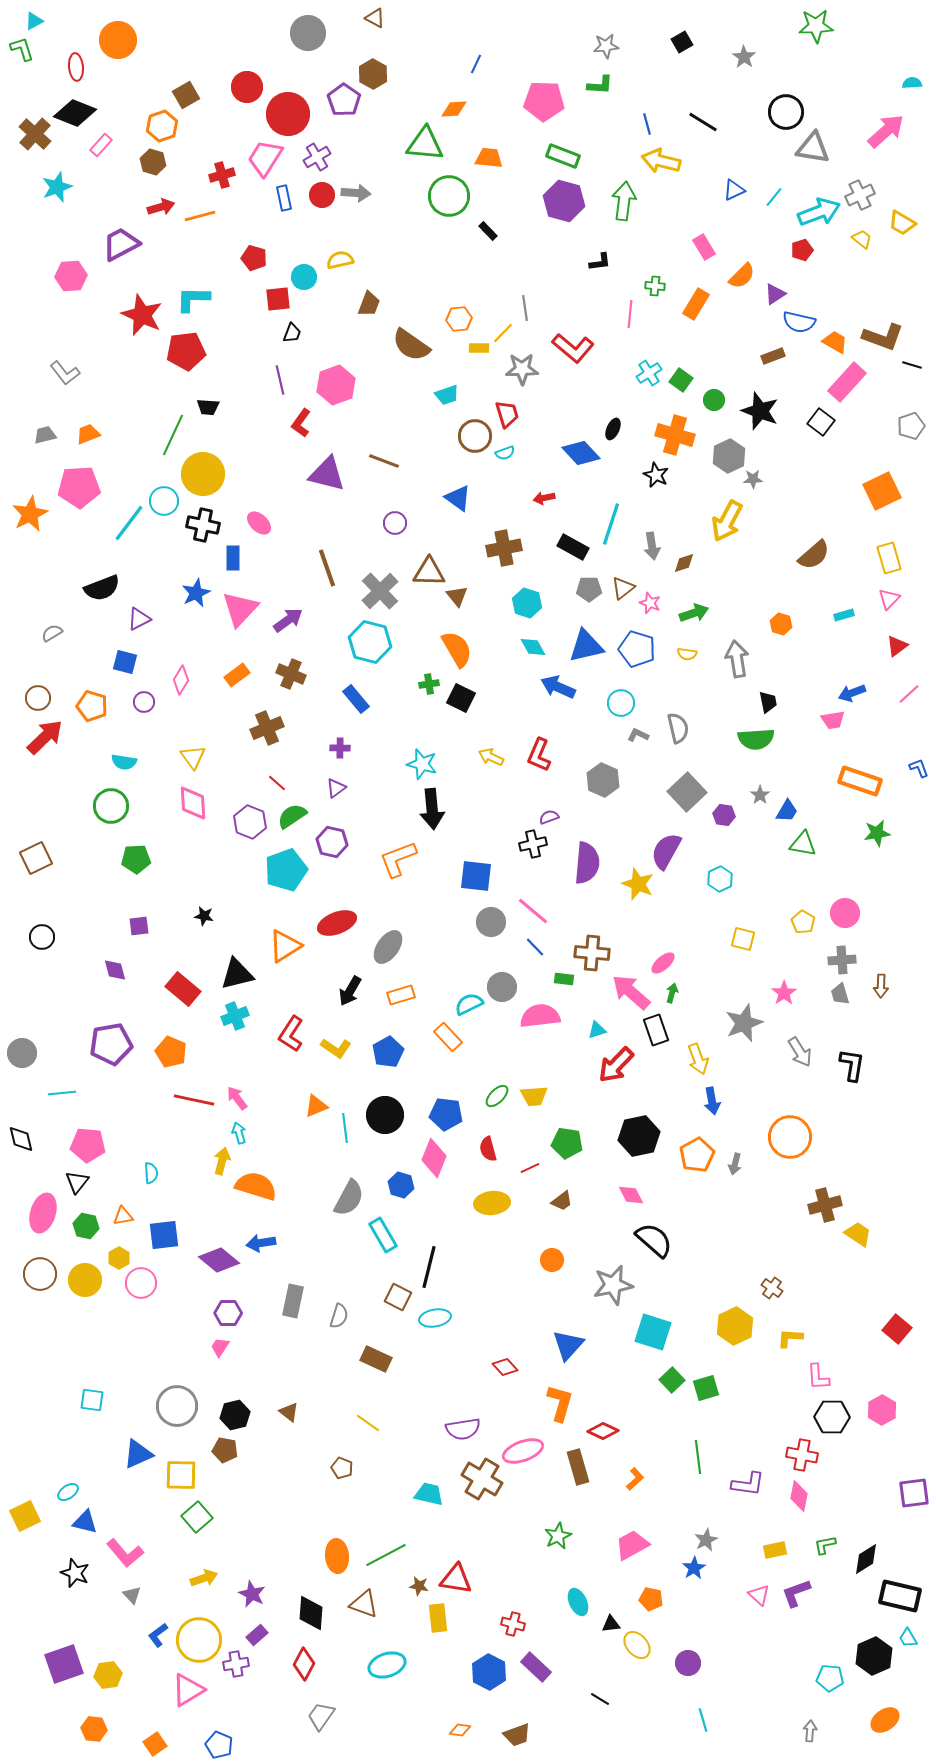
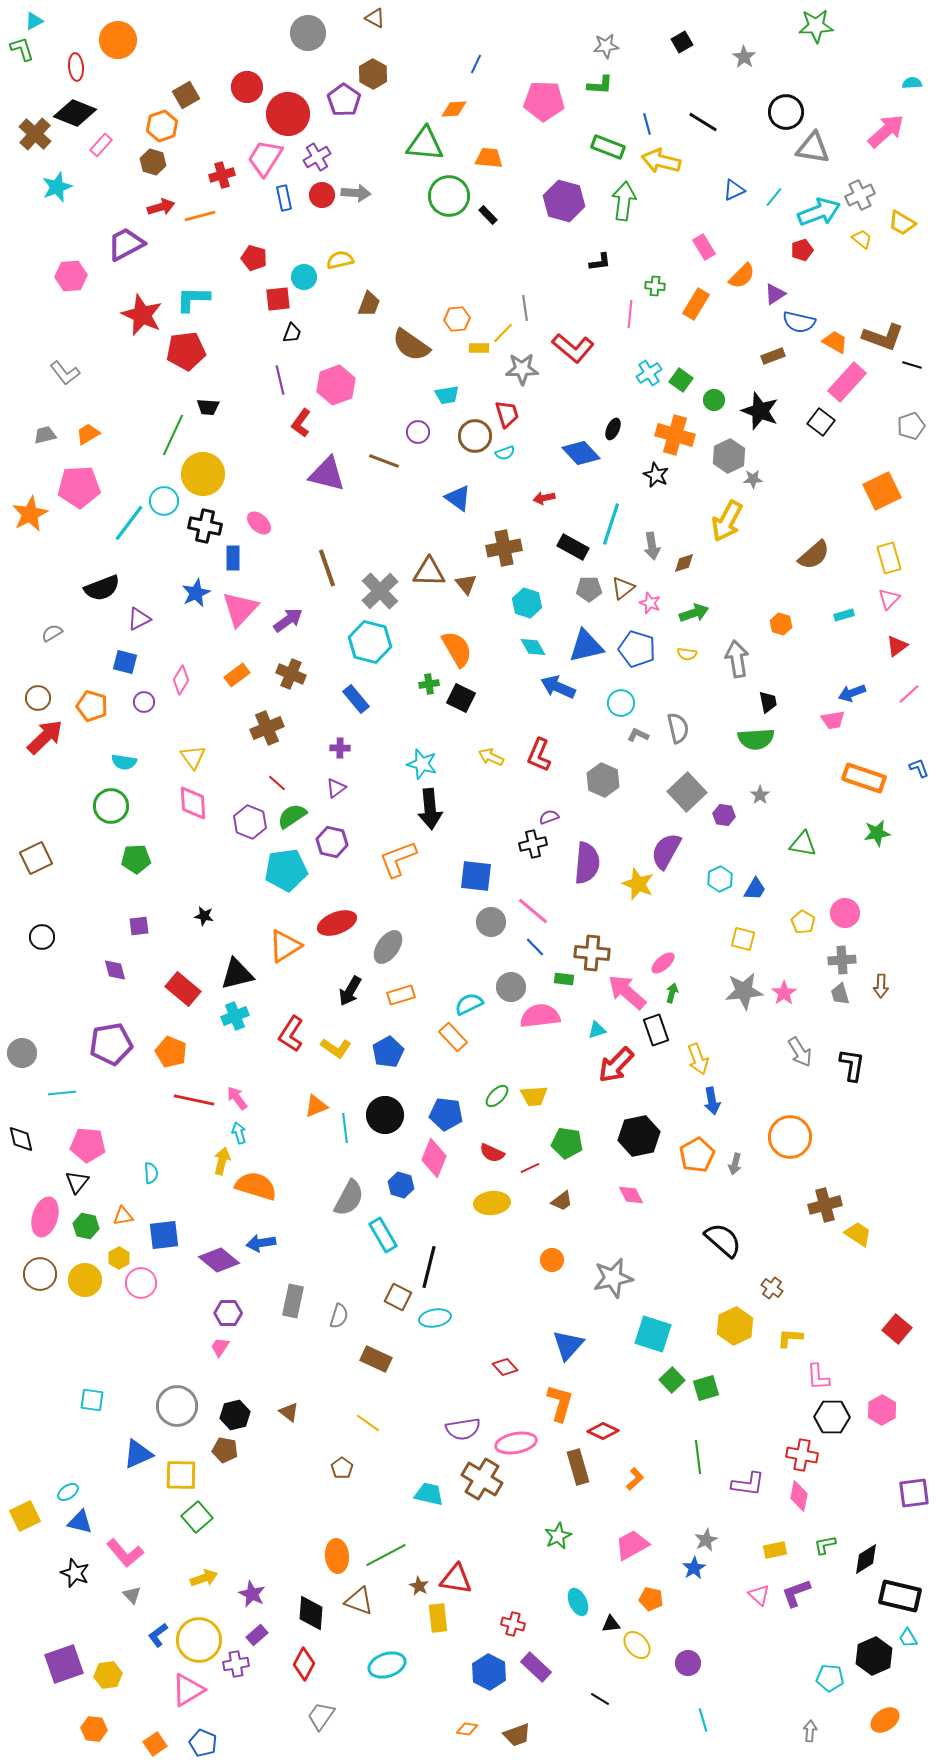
green rectangle at (563, 156): moved 45 px right, 9 px up
black rectangle at (488, 231): moved 16 px up
purple trapezoid at (121, 244): moved 5 px right
orange hexagon at (459, 319): moved 2 px left
cyan trapezoid at (447, 395): rotated 10 degrees clockwise
orange trapezoid at (88, 434): rotated 10 degrees counterclockwise
purple circle at (395, 523): moved 23 px right, 91 px up
black cross at (203, 525): moved 2 px right, 1 px down
brown triangle at (457, 596): moved 9 px right, 12 px up
orange rectangle at (860, 781): moved 4 px right, 3 px up
black arrow at (432, 809): moved 2 px left
blue trapezoid at (787, 811): moved 32 px left, 78 px down
cyan pentagon at (286, 870): rotated 12 degrees clockwise
gray circle at (502, 987): moved 9 px right
pink arrow at (631, 992): moved 4 px left
gray star at (744, 1023): moved 32 px up; rotated 15 degrees clockwise
orange rectangle at (448, 1037): moved 5 px right
red semicircle at (488, 1149): moved 4 px right, 4 px down; rotated 50 degrees counterclockwise
pink ellipse at (43, 1213): moved 2 px right, 4 px down
black semicircle at (654, 1240): moved 69 px right
gray star at (613, 1285): moved 7 px up
cyan square at (653, 1332): moved 2 px down
pink ellipse at (523, 1451): moved 7 px left, 8 px up; rotated 9 degrees clockwise
brown pentagon at (342, 1468): rotated 15 degrees clockwise
blue triangle at (85, 1522): moved 5 px left
brown star at (419, 1586): rotated 18 degrees clockwise
brown triangle at (364, 1604): moved 5 px left, 3 px up
orange diamond at (460, 1730): moved 7 px right, 1 px up
blue pentagon at (219, 1745): moved 16 px left, 2 px up
